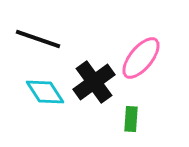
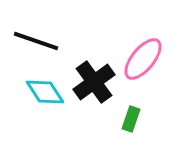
black line: moved 2 px left, 2 px down
pink ellipse: moved 2 px right, 1 px down
green rectangle: rotated 15 degrees clockwise
